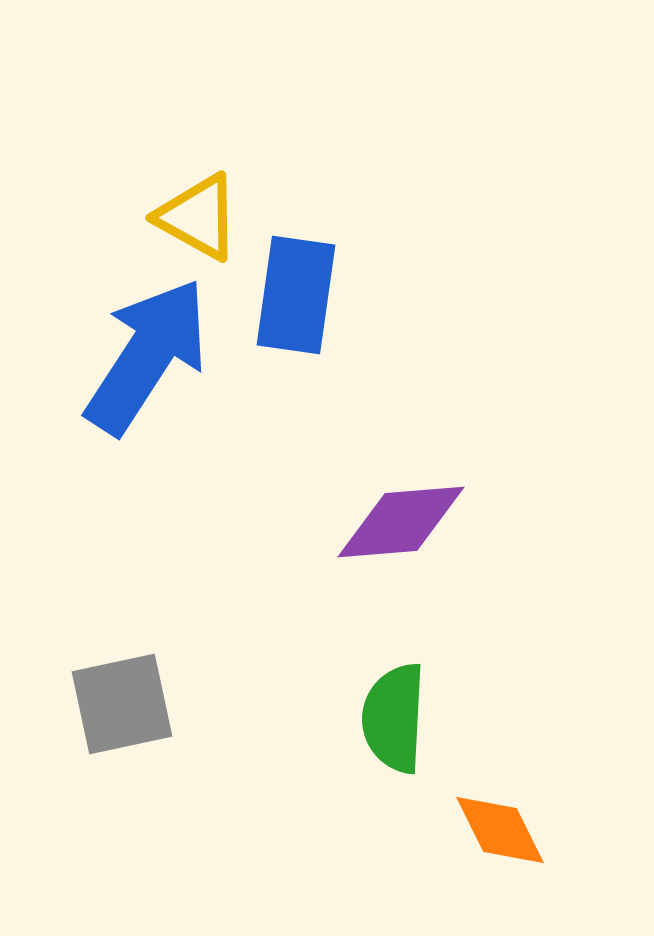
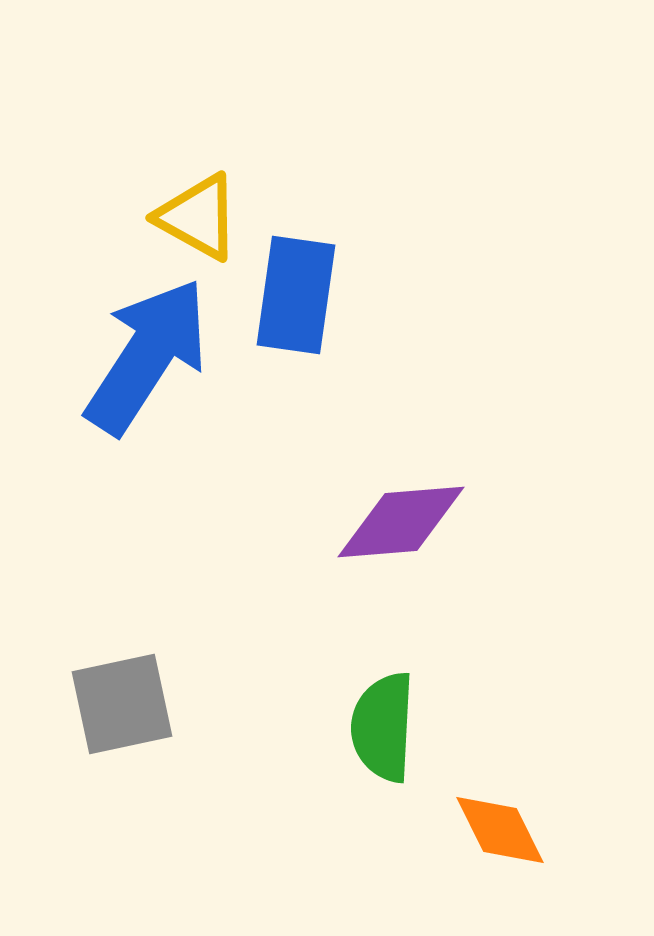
green semicircle: moved 11 px left, 9 px down
